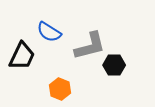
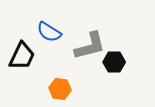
black hexagon: moved 3 px up
orange hexagon: rotated 15 degrees counterclockwise
